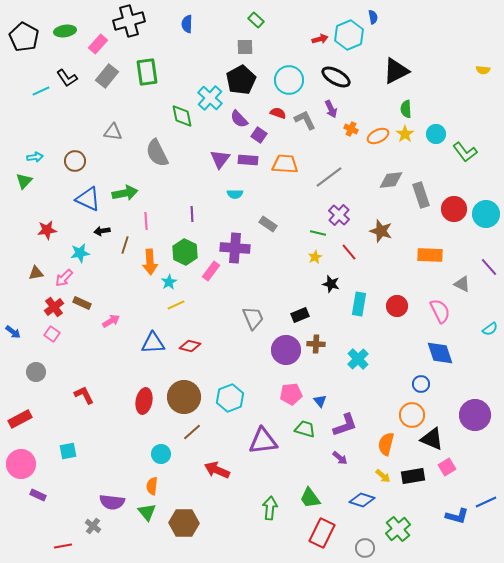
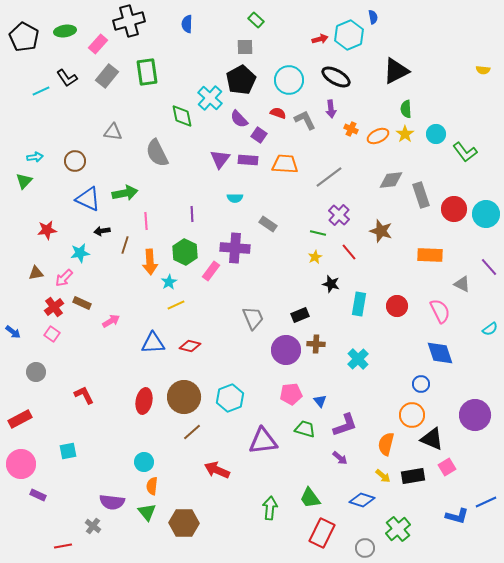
purple arrow at (331, 109): rotated 18 degrees clockwise
cyan semicircle at (235, 194): moved 4 px down
cyan circle at (161, 454): moved 17 px left, 8 px down
